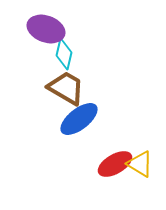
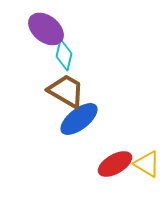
purple ellipse: rotated 18 degrees clockwise
cyan diamond: moved 1 px down
brown trapezoid: moved 3 px down
yellow triangle: moved 7 px right
